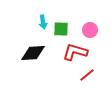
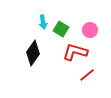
green square: rotated 28 degrees clockwise
black diamond: rotated 50 degrees counterclockwise
